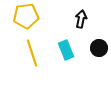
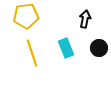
black arrow: moved 4 px right
cyan rectangle: moved 2 px up
